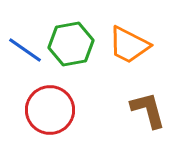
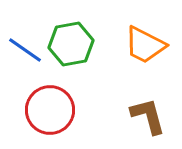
orange trapezoid: moved 16 px right
brown L-shape: moved 6 px down
